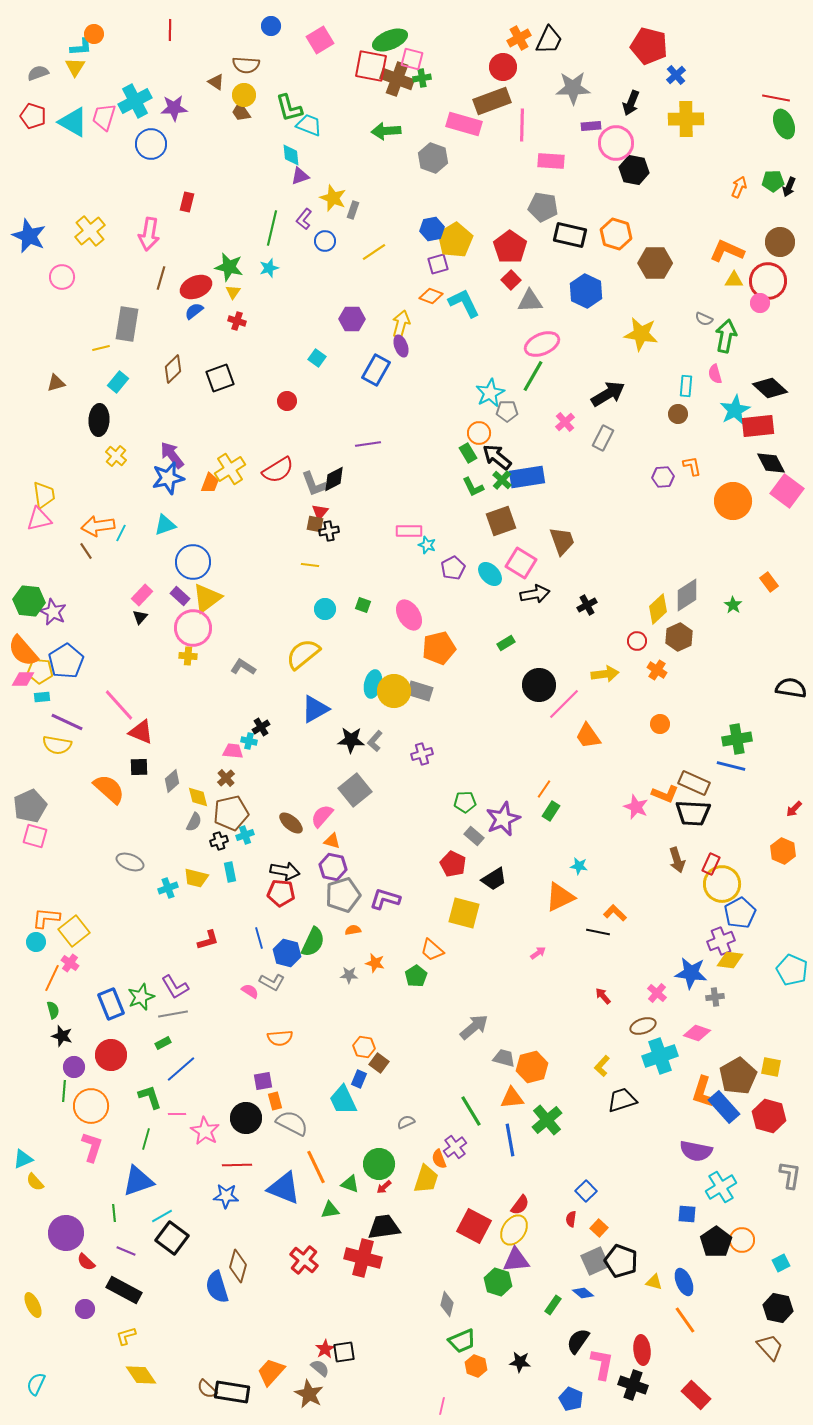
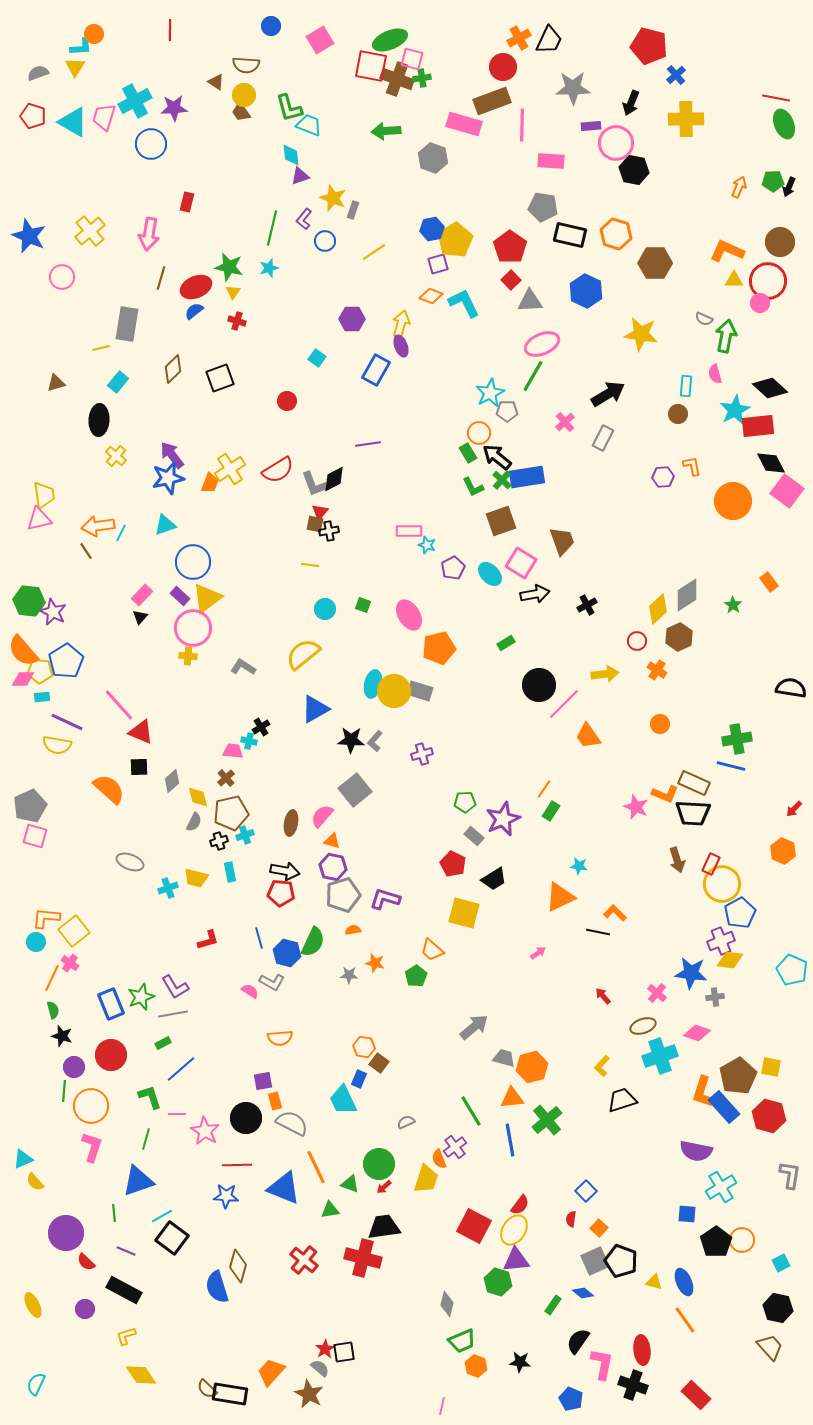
brown ellipse at (291, 823): rotated 60 degrees clockwise
black rectangle at (232, 1392): moved 2 px left, 2 px down
